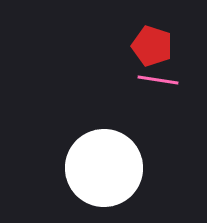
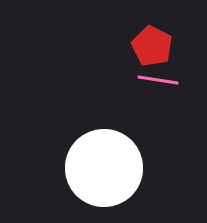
red pentagon: rotated 9 degrees clockwise
